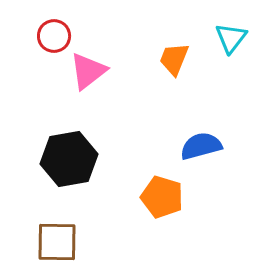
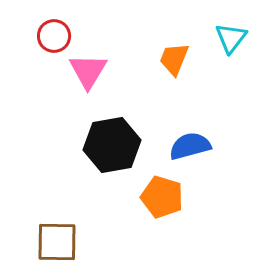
pink triangle: rotated 21 degrees counterclockwise
blue semicircle: moved 11 px left
black hexagon: moved 43 px right, 14 px up
